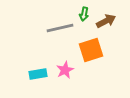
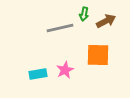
orange square: moved 7 px right, 5 px down; rotated 20 degrees clockwise
